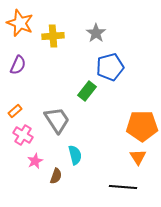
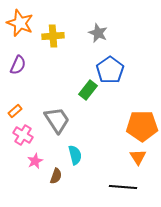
gray star: moved 2 px right; rotated 12 degrees counterclockwise
blue pentagon: moved 3 px down; rotated 20 degrees counterclockwise
green rectangle: moved 1 px right, 1 px up
